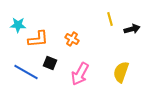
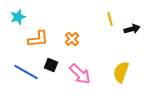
cyan star: moved 8 px up; rotated 21 degrees counterclockwise
orange cross: rotated 16 degrees clockwise
black square: moved 1 px right, 2 px down
pink arrow: rotated 75 degrees counterclockwise
